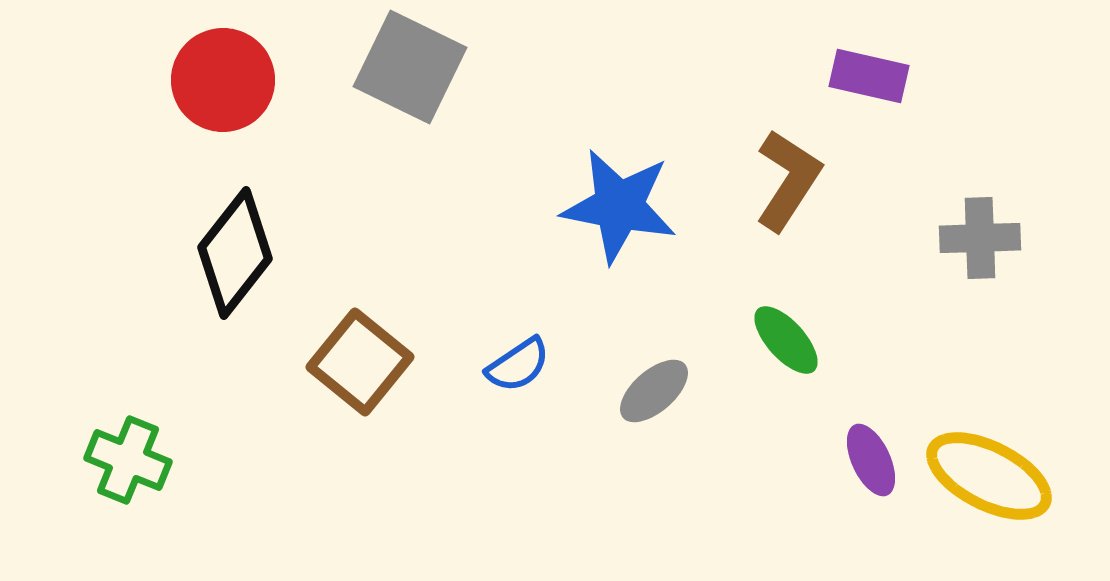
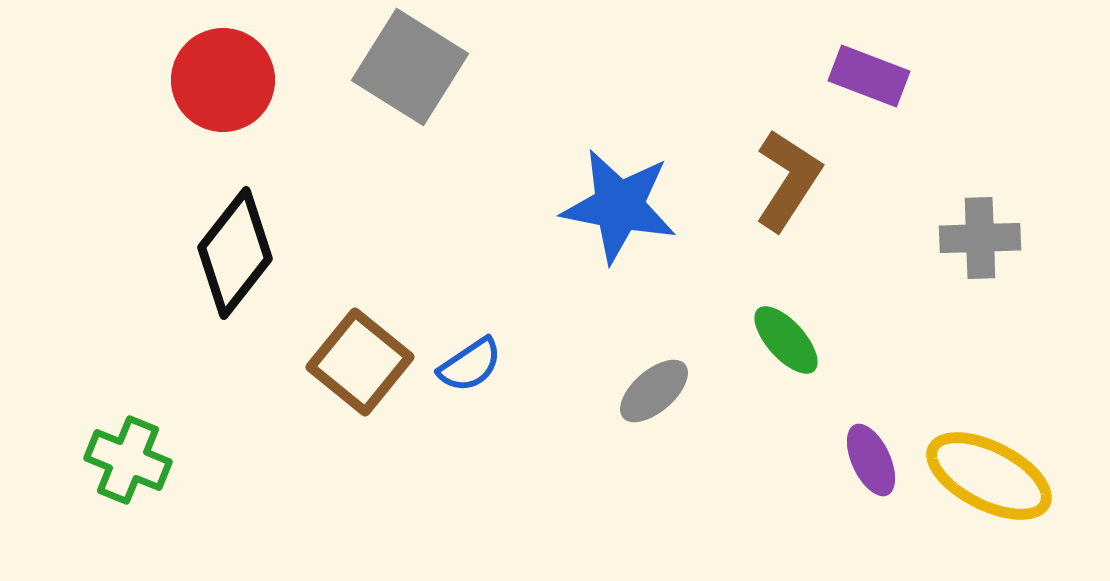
gray square: rotated 6 degrees clockwise
purple rectangle: rotated 8 degrees clockwise
blue semicircle: moved 48 px left
